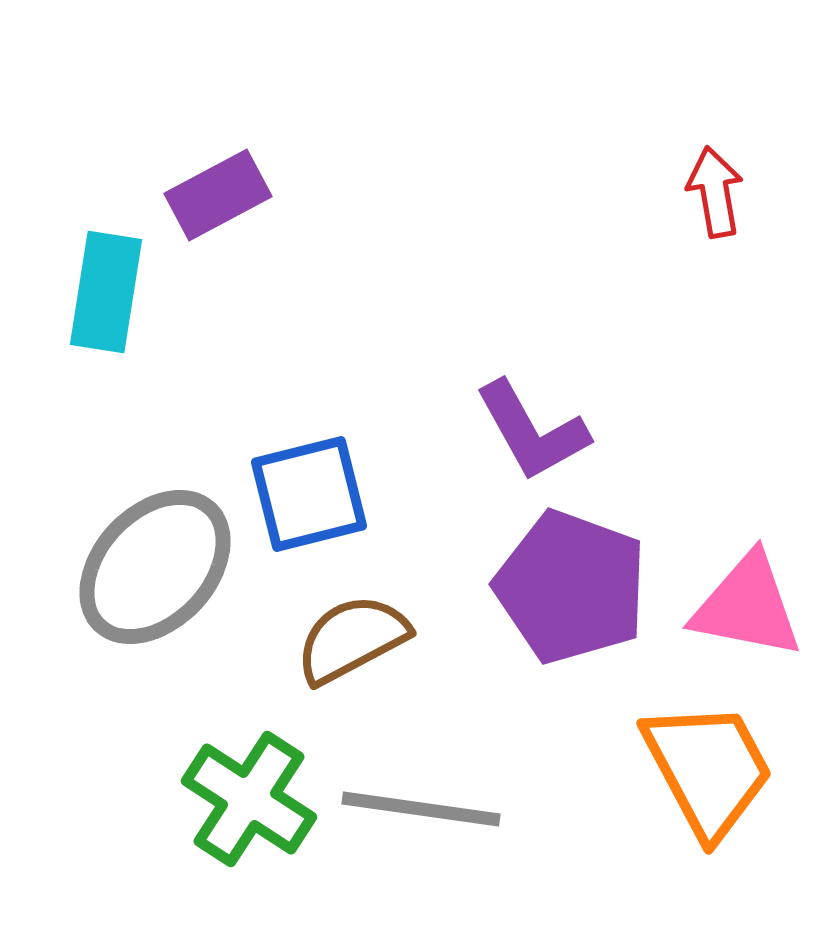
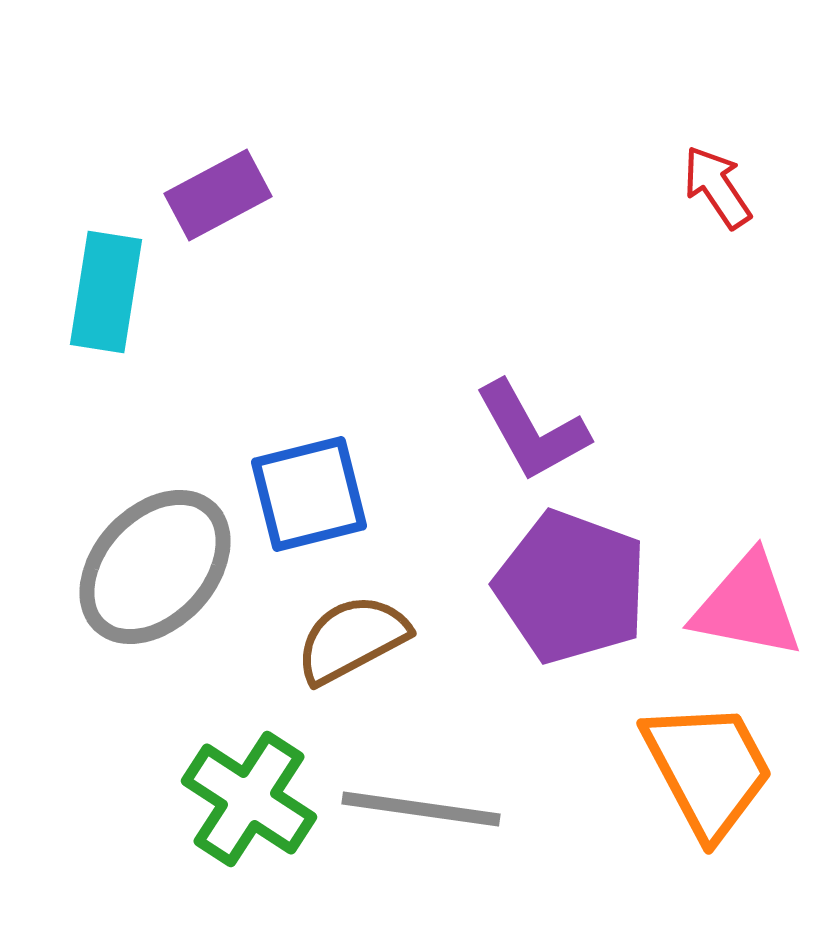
red arrow: moved 2 px right, 5 px up; rotated 24 degrees counterclockwise
